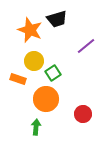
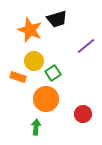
orange rectangle: moved 2 px up
